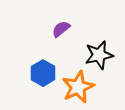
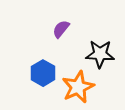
purple semicircle: rotated 12 degrees counterclockwise
black star: moved 1 px right, 1 px up; rotated 16 degrees clockwise
